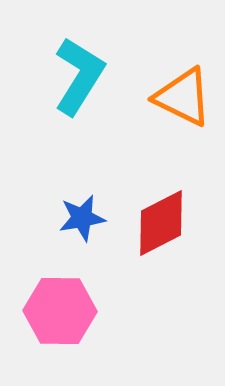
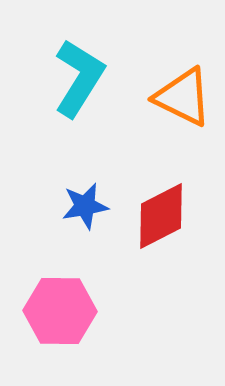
cyan L-shape: moved 2 px down
blue star: moved 3 px right, 12 px up
red diamond: moved 7 px up
